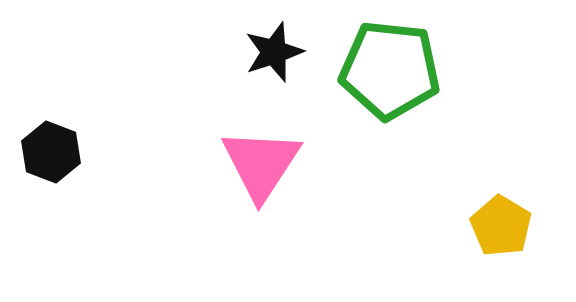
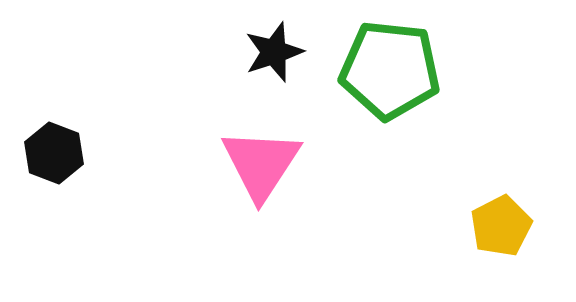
black hexagon: moved 3 px right, 1 px down
yellow pentagon: rotated 14 degrees clockwise
